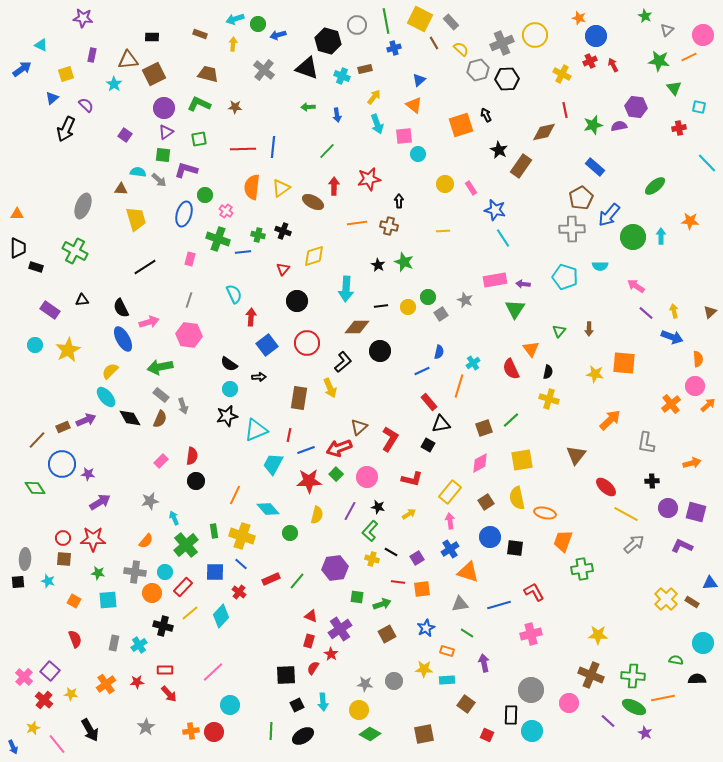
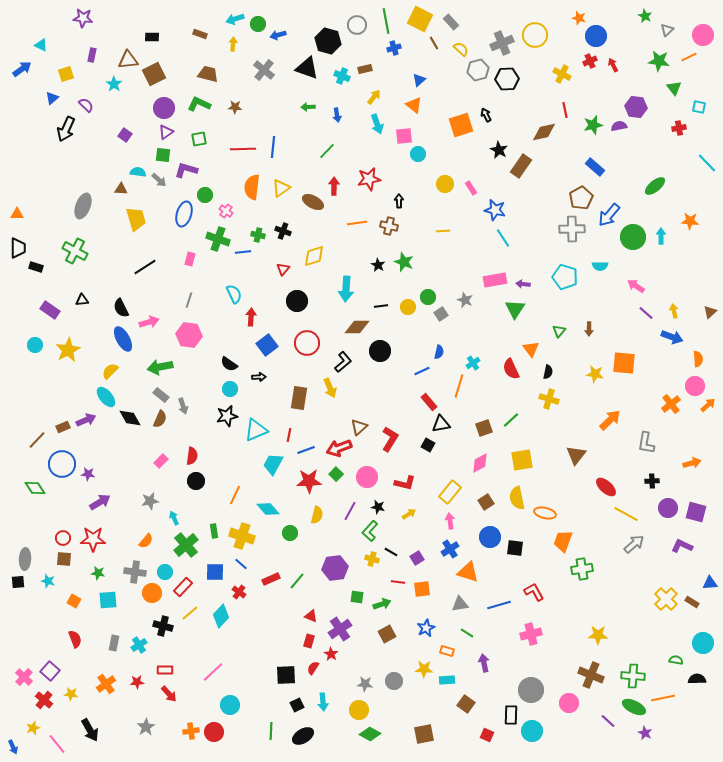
red L-shape at (412, 479): moved 7 px left, 4 px down
